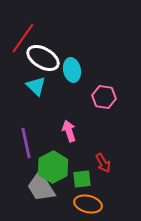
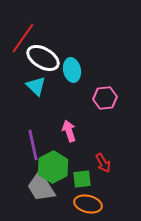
pink hexagon: moved 1 px right, 1 px down; rotated 15 degrees counterclockwise
purple line: moved 7 px right, 2 px down
